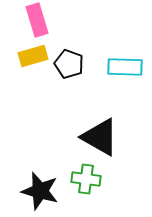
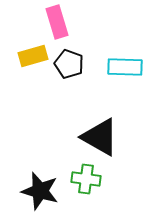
pink rectangle: moved 20 px right, 2 px down
